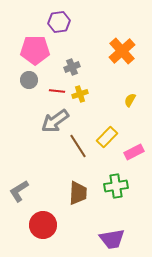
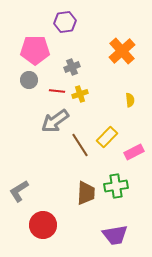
purple hexagon: moved 6 px right
yellow semicircle: rotated 144 degrees clockwise
brown line: moved 2 px right, 1 px up
brown trapezoid: moved 8 px right
purple trapezoid: moved 3 px right, 4 px up
